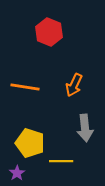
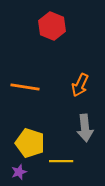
red hexagon: moved 3 px right, 6 px up
orange arrow: moved 6 px right
purple star: moved 2 px right, 1 px up; rotated 14 degrees clockwise
